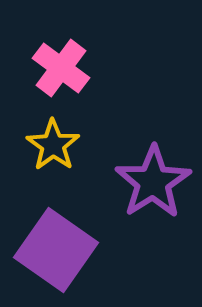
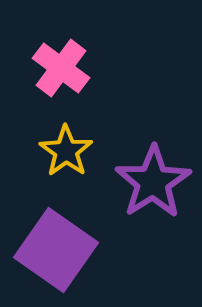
yellow star: moved 13 px right, 6 px down
